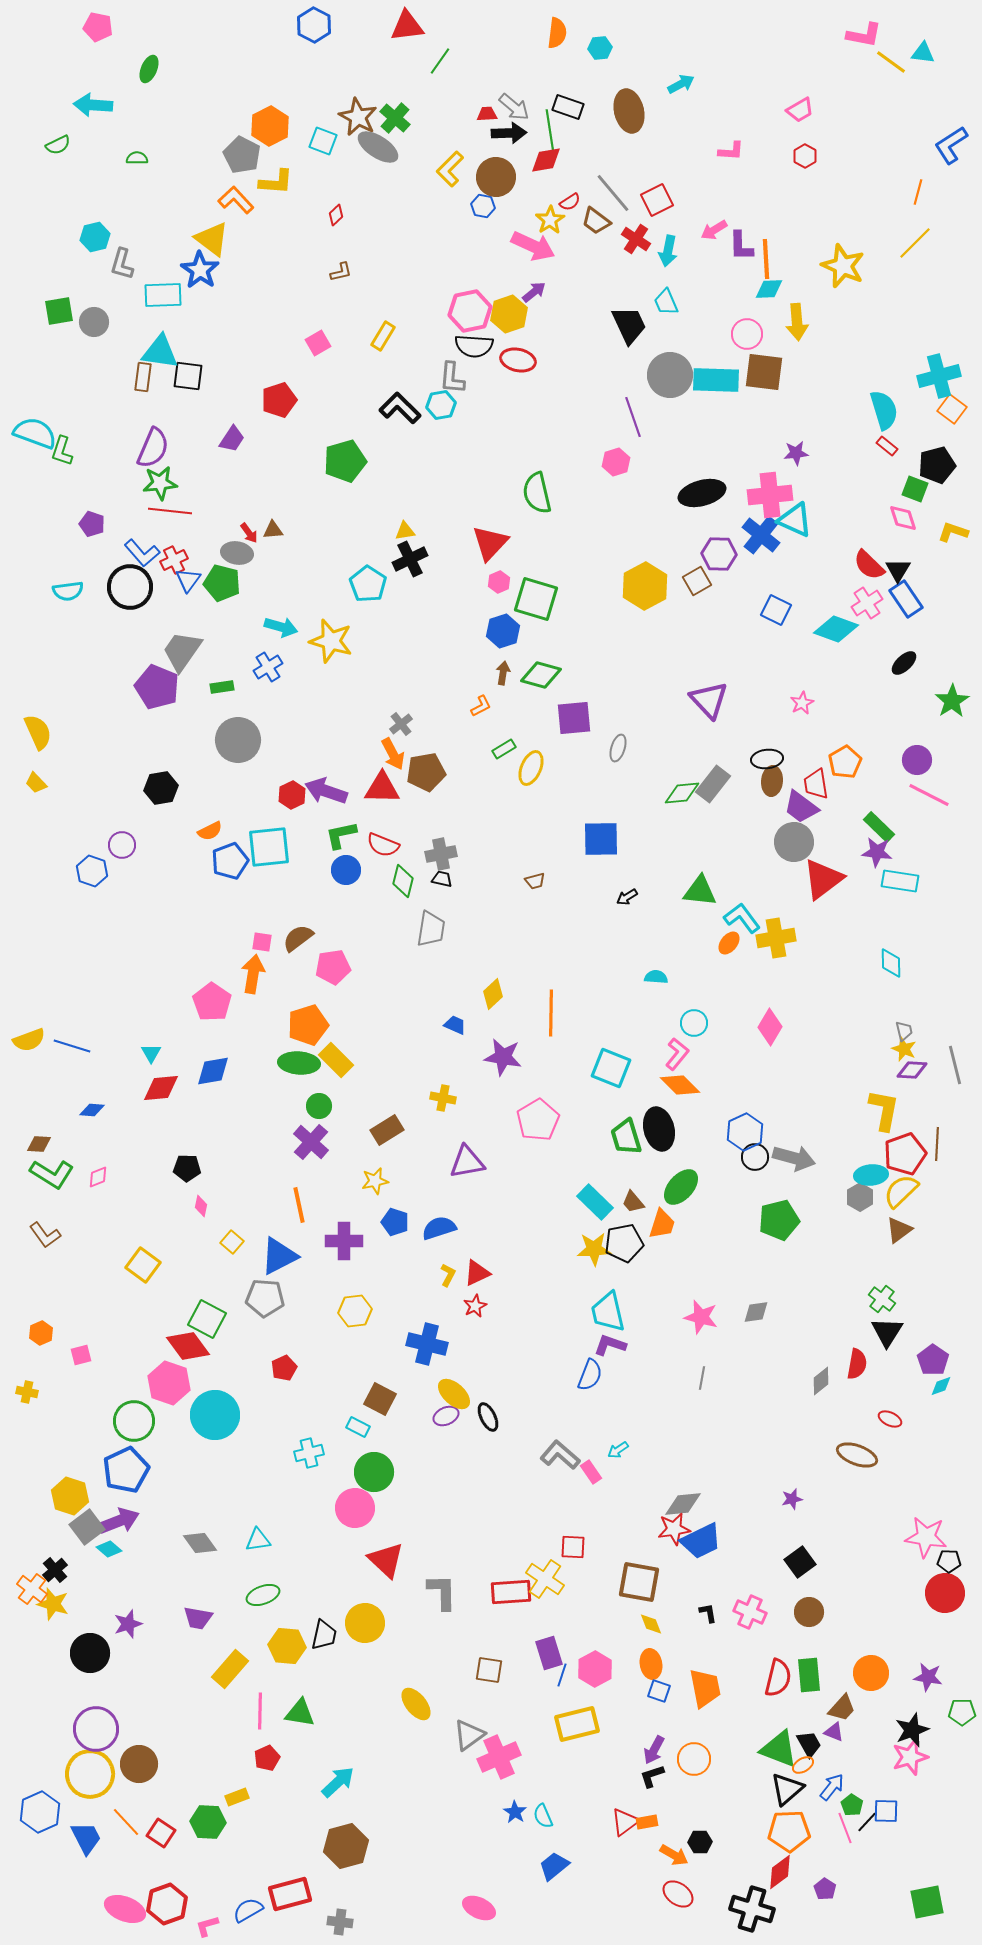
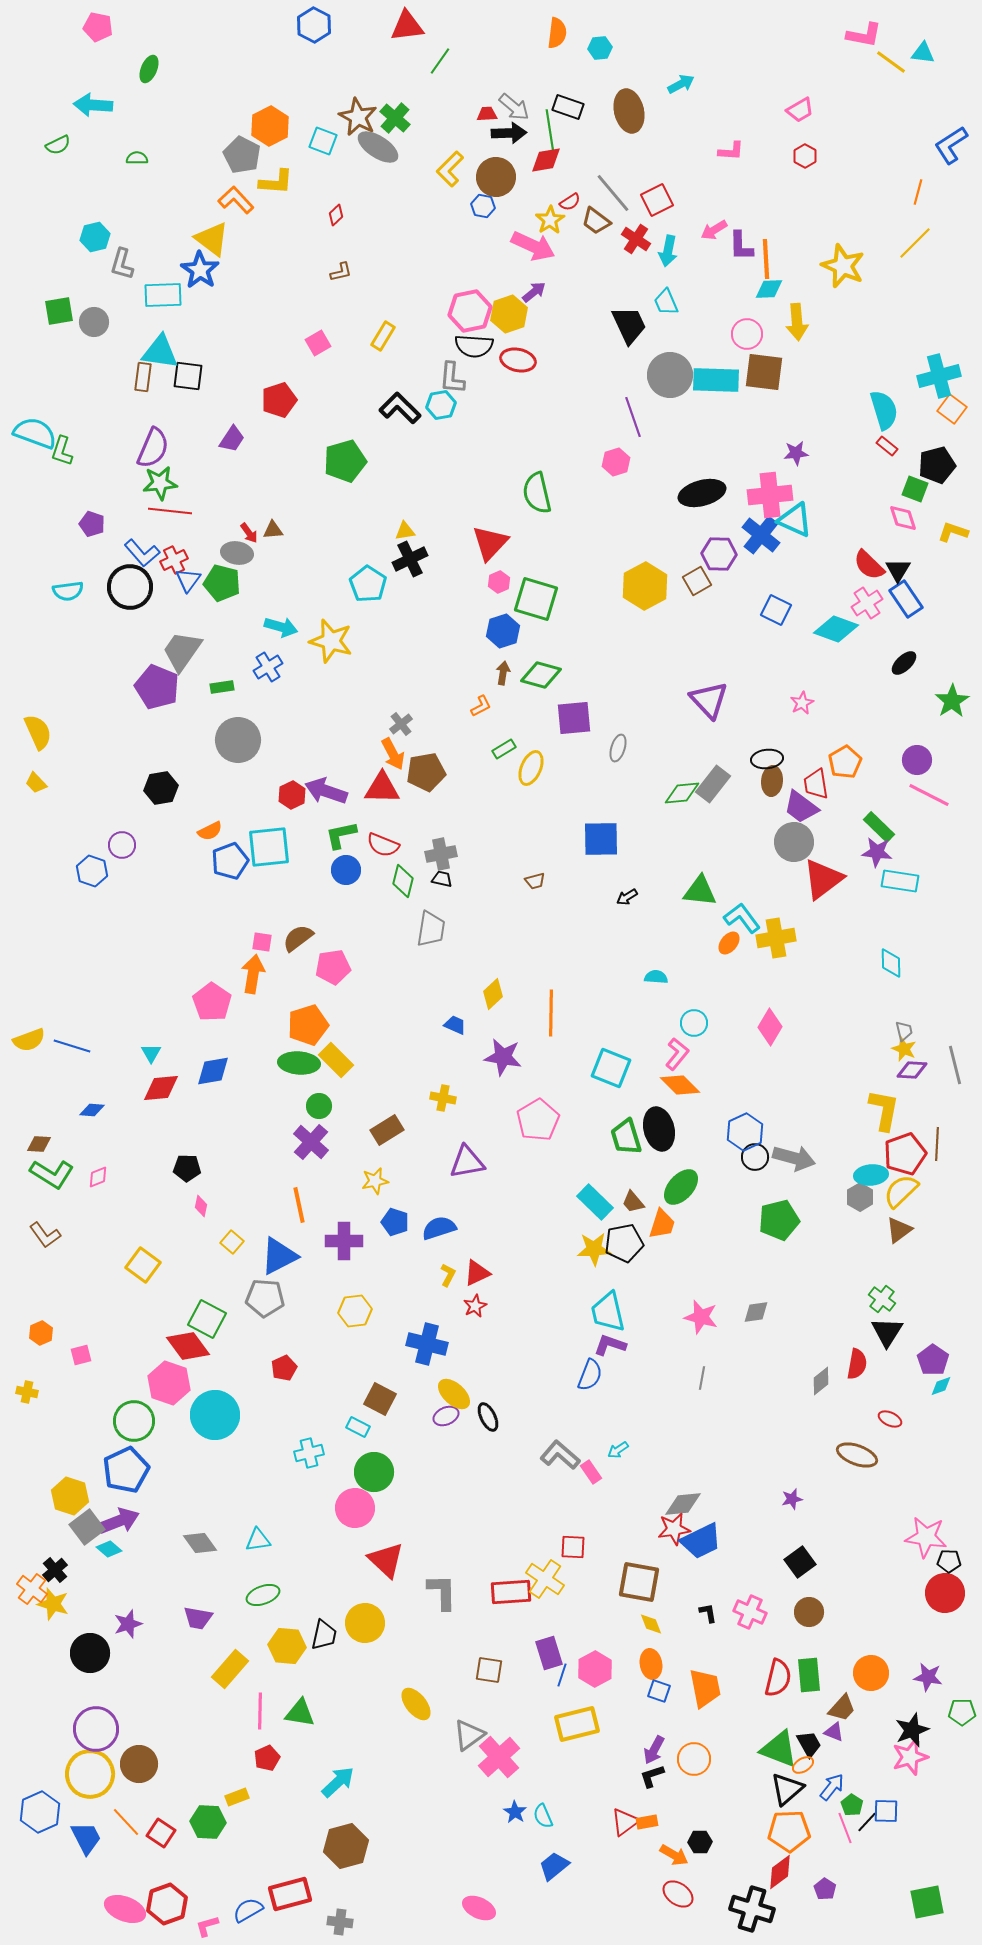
pink cross at (499, 1757): rotated 18 degrees counterclockwise
